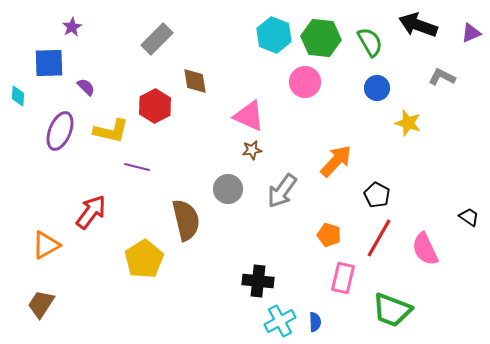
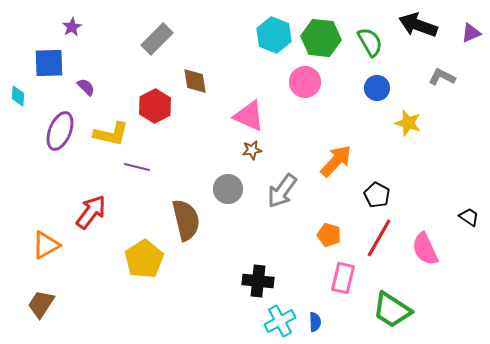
yellow L-shape: moved 3 px down
green trapezoid: rotated 12 degrees clockwise
